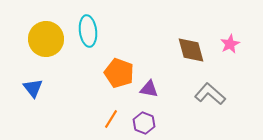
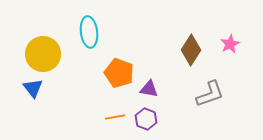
cyan ellipse: moved 1 px right, 1 px down
yellow circle: moved 3 px left, 15 px down
brown diamond: rotated 48 degrees clockwise
gray L-shape: rotated 120 degrees clockwise
orange line: moved 4 px right, 2 px up; rotated 48 degrees clockwise
purple hexagon: moved 2 px right, 4 px up
